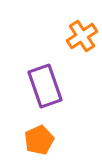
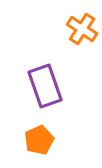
orange cross: moved 7 px up; rotated 24 degrees counterclockwise
